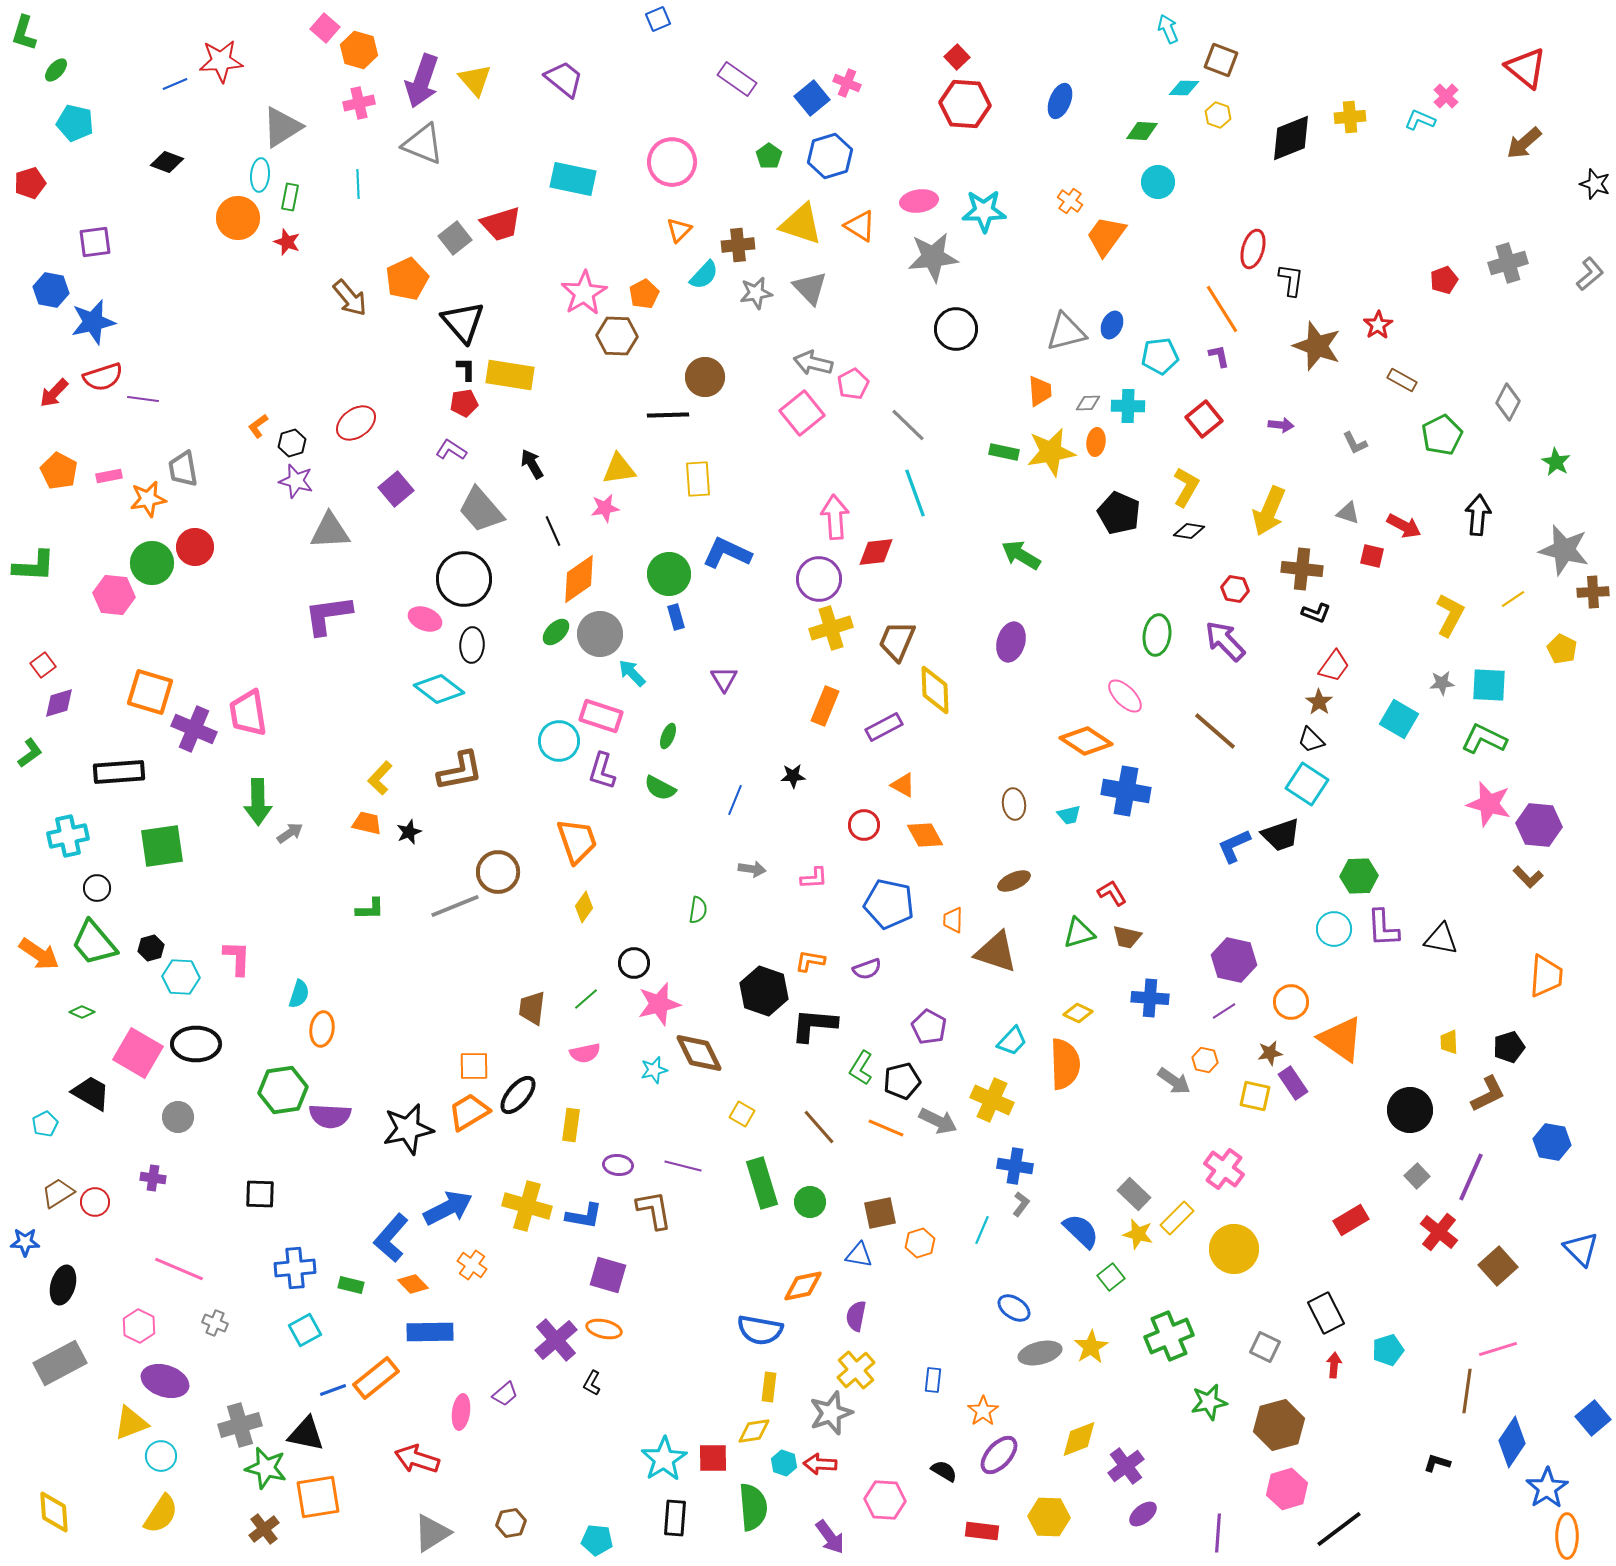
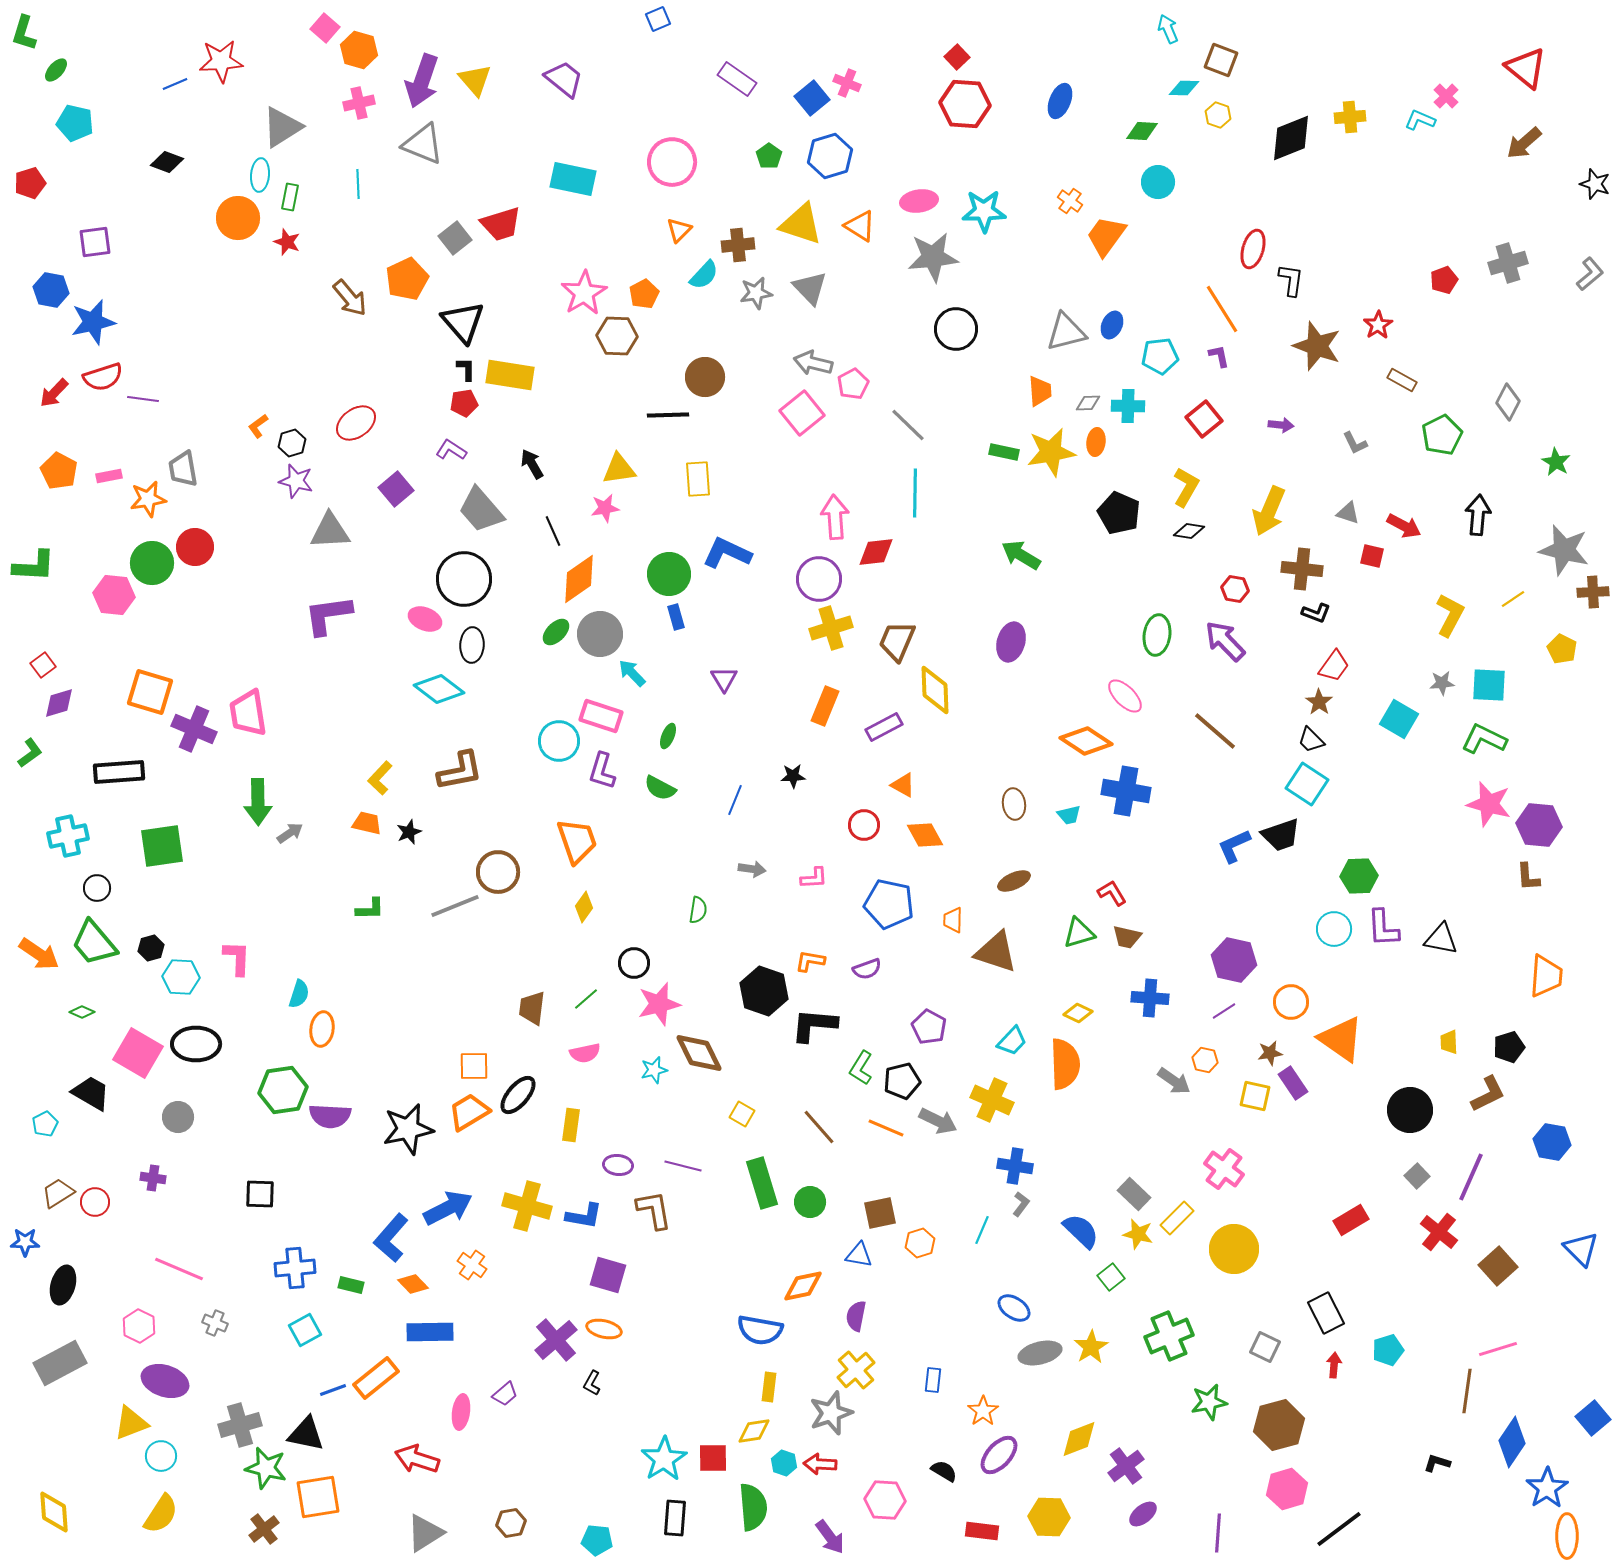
cyan line at (915, 493): rotated 21 degrees clockwise
brown L-shape at (1528, 877): rotated 40 degrees clockwise
gray triangle at (432, 1533): moved 7 px left
